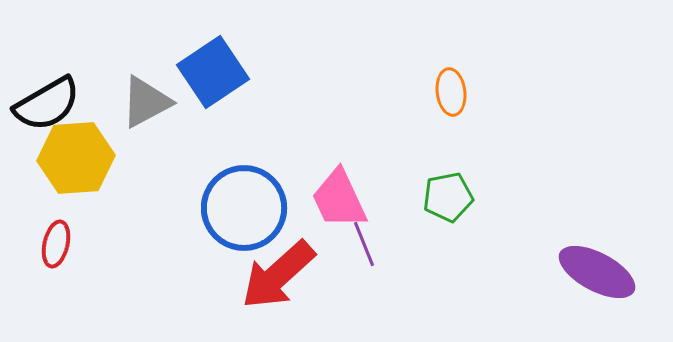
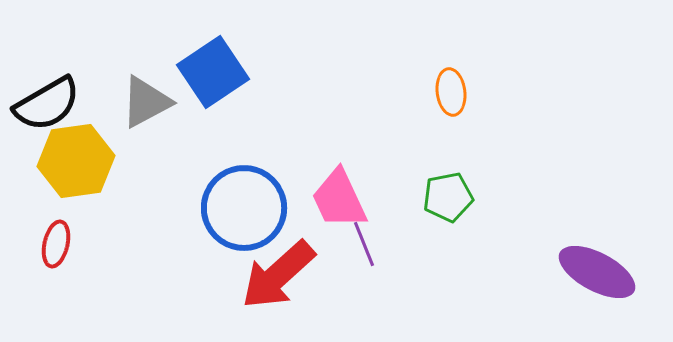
yellow hexagon: moved 3 px down; rotated 4 degrees counterclockwise
